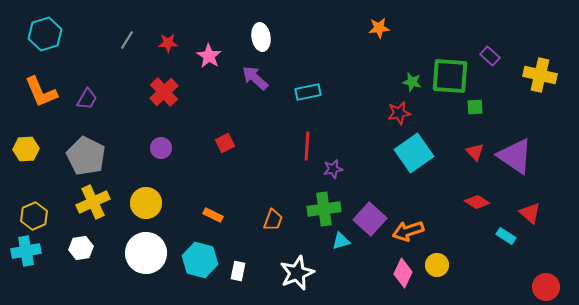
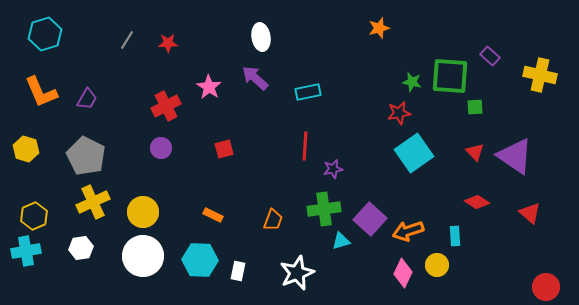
orange star at (379, 28): rotated 10 degrees counterclockwise
pink star at (209, 56): moved 31 px down
red cross at (164, 92): moved 2 px right, 14 px down; rotated 16 degrees clockwise
red square at (225, 143): moved 1 px left, 6 px down; rotated 12 degrees clockwise
red line at (307, 146): moved 2 px left
yellow hexagon at (26, 149): rotated 20 degrees clockwise
yellow circle at (146, 203): moved 3 px left, 9 px down
cyan rectangle at (506, 236): moved 51 px left; rotated 54 degrees clockwise
white circle at (146, 253): moved 3 px left, 3 px down
cyan hexagon at (200, 260): rotated 12 degrees counterclockwise
